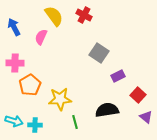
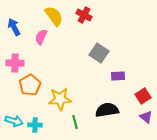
purple rectangle: rotated 24 degrees clockwise
red square: moved 5 px right, 1 px down; rotated 14 degrees clockwise
